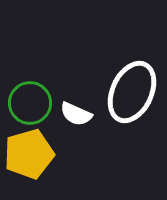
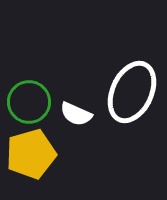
green circle: moved 1 px left, 1 px up
yellow pentagon: moved 2 px right
